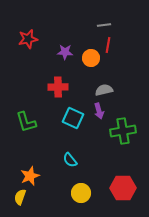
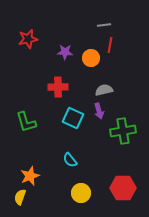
red line: moved 2 px right
